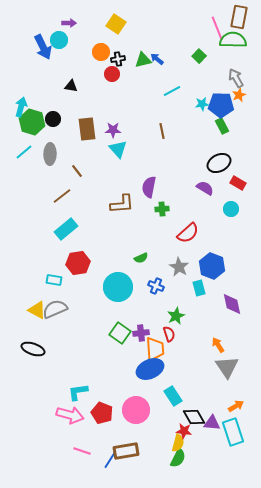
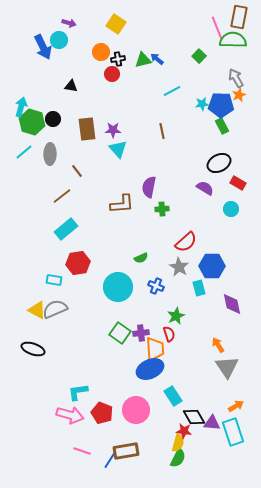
purple arrow at (69, 23): rotated 16 degrees clockwise
red semicircle at (188, 233): moved 2 px left, 9 px down
blue hexagon at (212, 266): rotated 20 degrees counterclockwise
